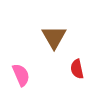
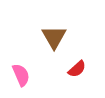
red semicircle: rotated 120 degrees counterclockwise
